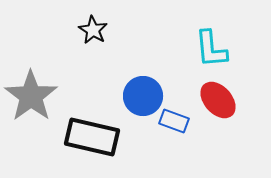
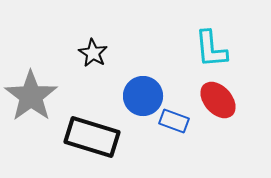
black star: moved 23 px down
black rectangle: rotated 4 degrees clockwise
